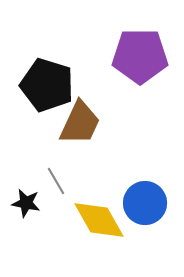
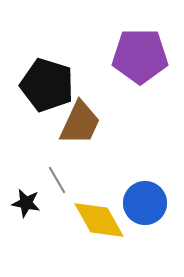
gray line: moved 1 px right, 1 px up
